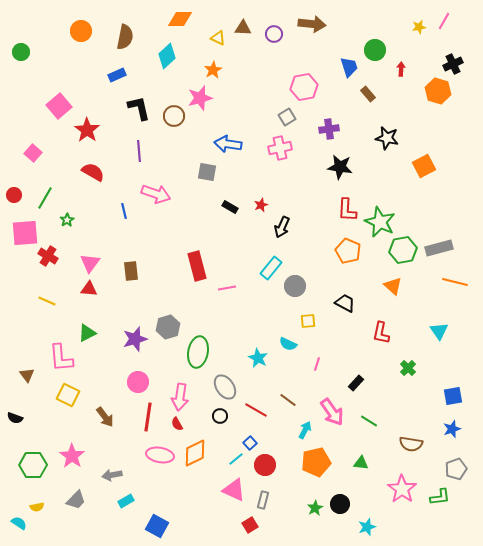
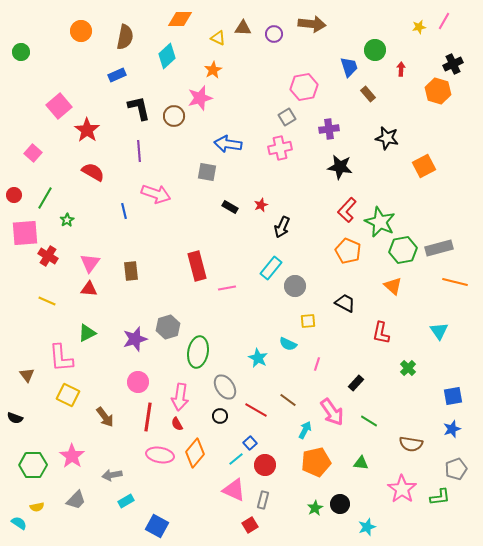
red L-shape at (347, 210): rotated 40 degrees clockwise
orange diamond at (195, 453): rotated 24 degrees counterclockwise
